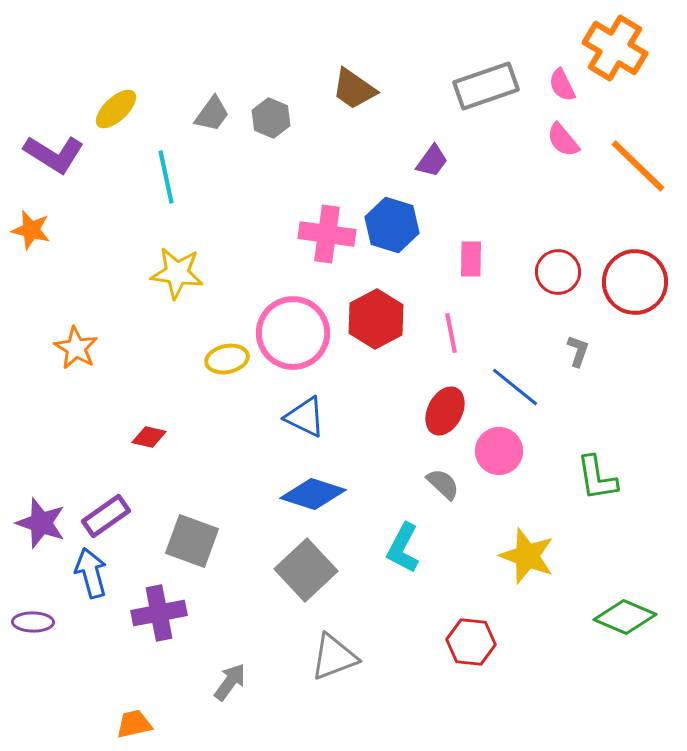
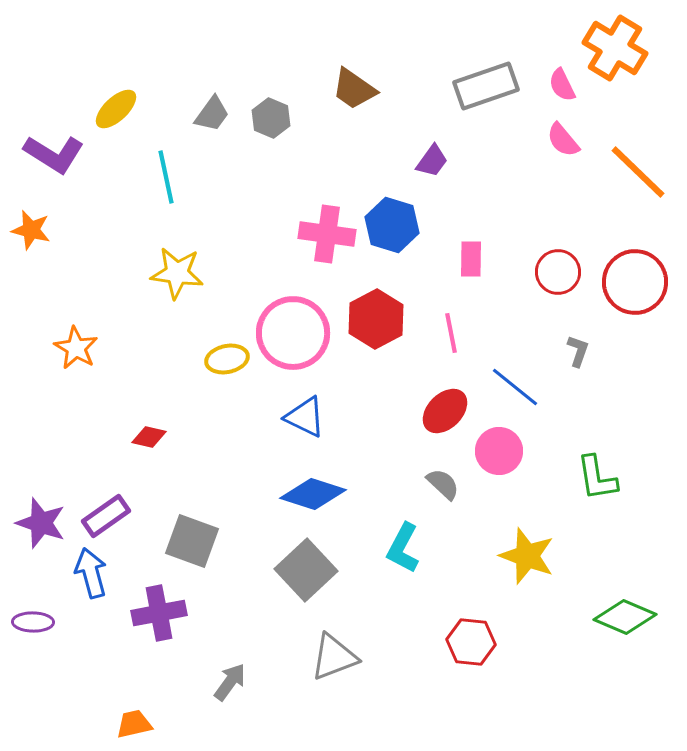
orange line at (638, 166): moved 6 px down
red ellipse at (445, 411): rotated 18 degrees clockwise
